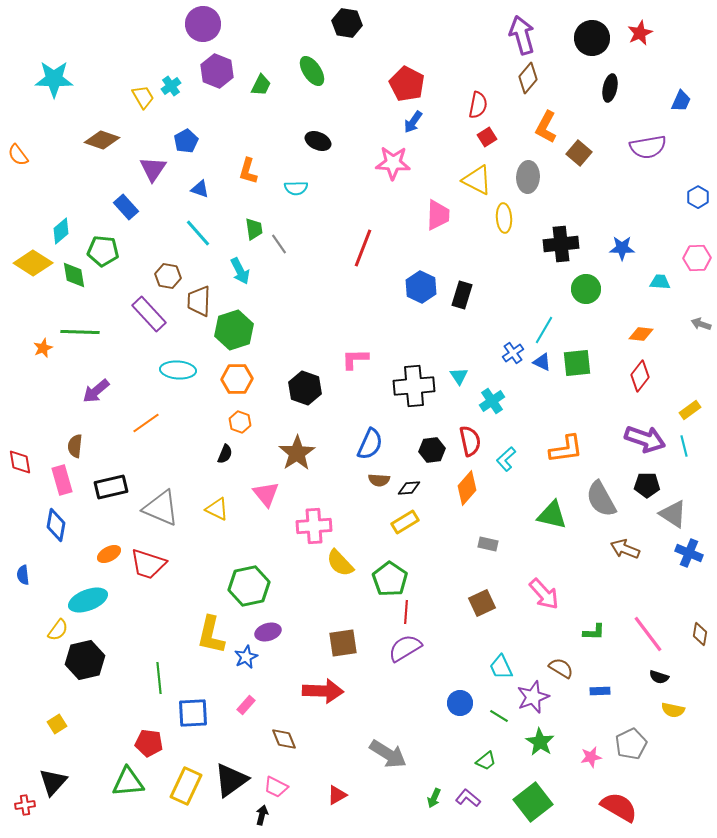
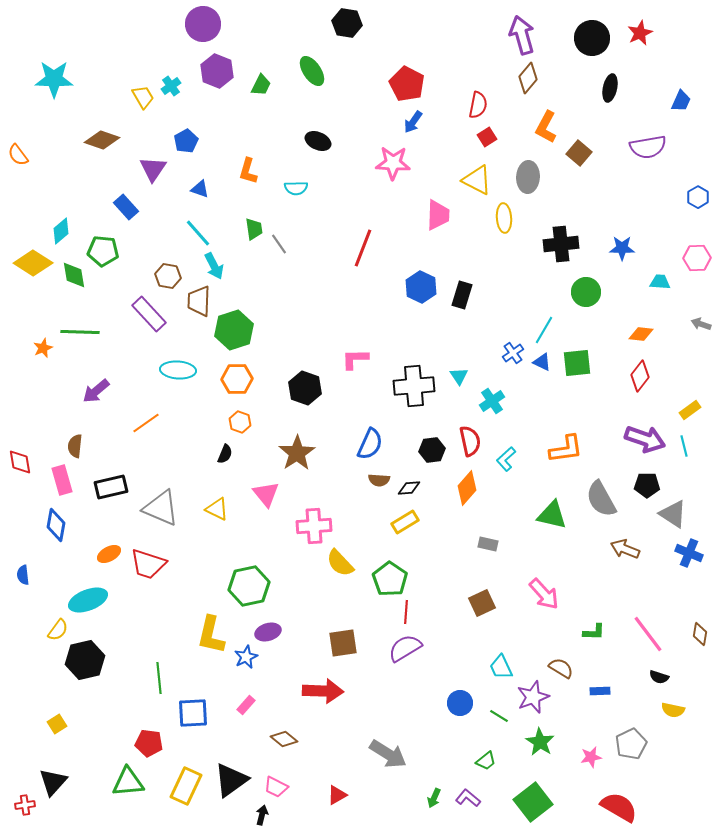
cyan arrow at (240, 271): moved 26 px left, 5 px up
green circle at (586, 289): moved 3 px down
brown diamond at (284, 739): rotated 28 degrees counterclockwise
